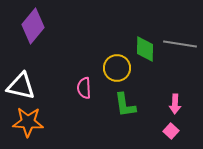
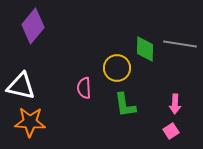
orange star: moved 2 px right
pink square: rotated 14 degrees clockwise
